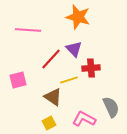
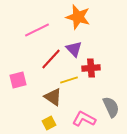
pink line: moved 9 px right; rotated 30 degrees counterclockwise
